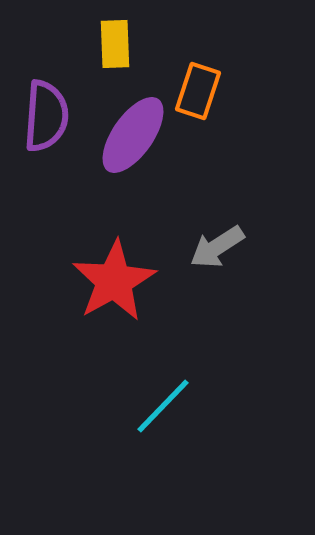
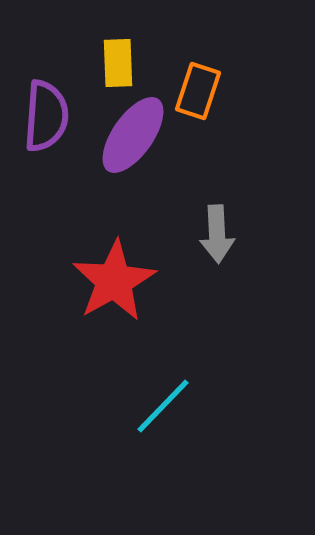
yellow rectangle: moved 3 px right, 19 px down
gray arrow: moved 13 px up; rotated 60 degrees counterclockwise
